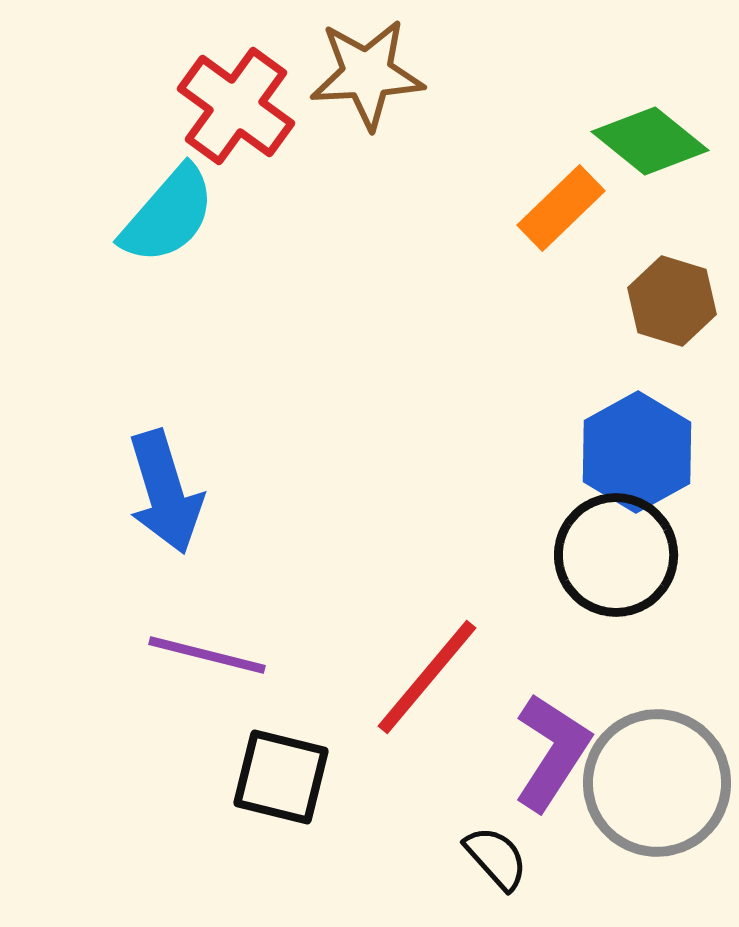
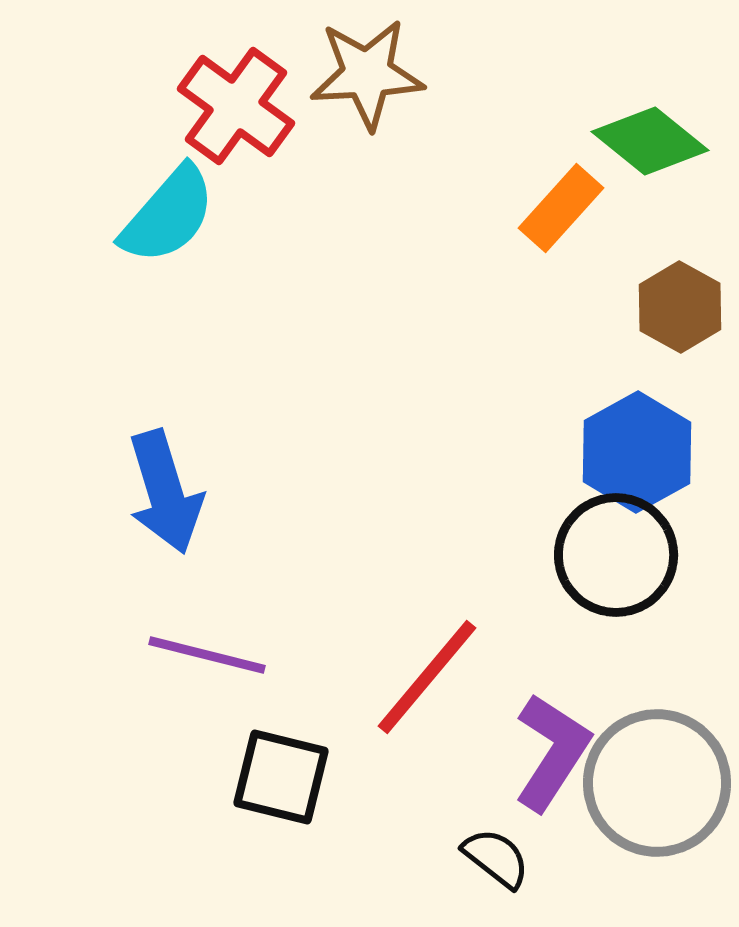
orange rectangle: rotated 4 degrees counterclockwise
brown hexagon: moved 8 px right, 6 px down; rotated 12 degrees clockwise
black semicircle: rotated 10 degrees counterclockwise
